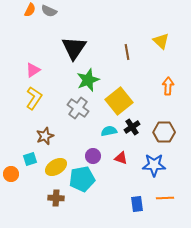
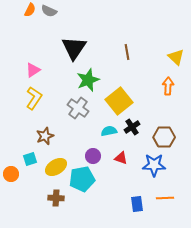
yellow triangle: moved 15 px right, 16 px down
brown hexagon: moved 5 px down
